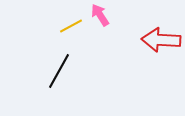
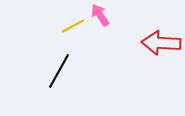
yellow line: moved 2 px right
red arrow: moved 3 px down
